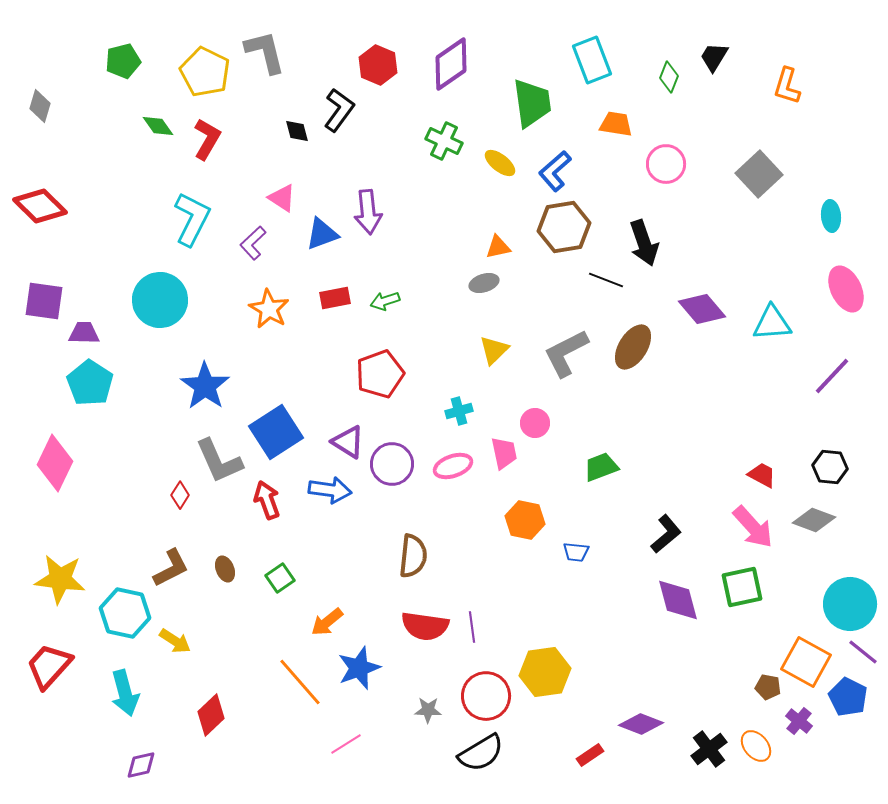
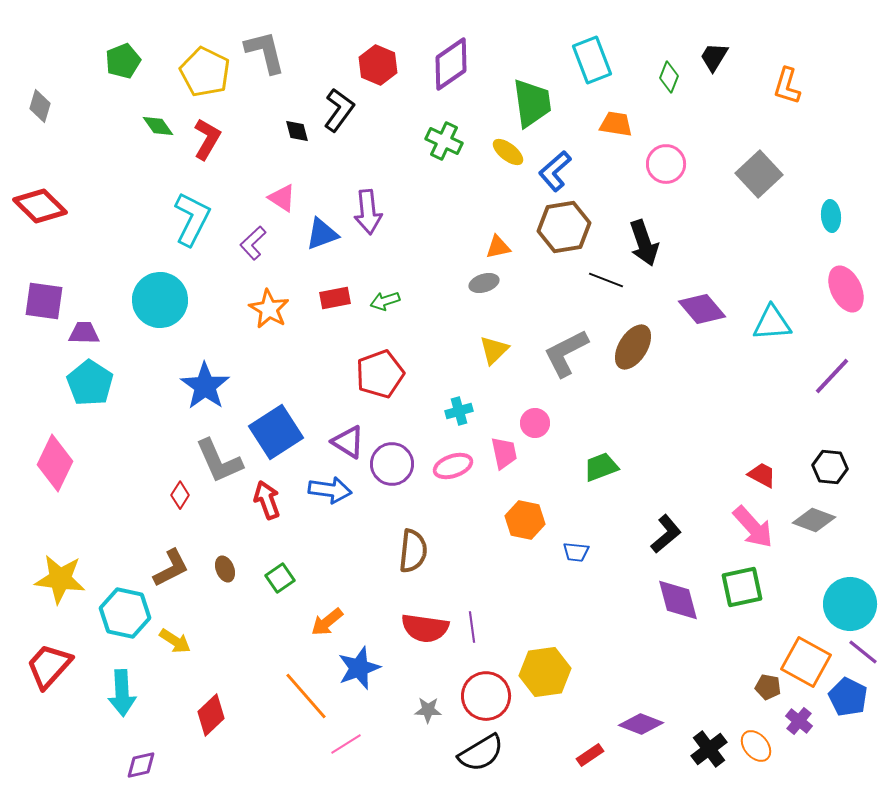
green pentagon at (123, 61): rotated 8 degrees counterclockwise
yellow ellipse at (500, 163): moved 8 px right, 11 px up
brown semicircle at (413, 556): moved 5 px up
red semicircle at (425, 626): moved 2 px down
orange line at (300, 682): moved 6 px right, 14 px down
cyan arrow at (125, 693): moved 3 px left; rotated 12 degrees clockwise
